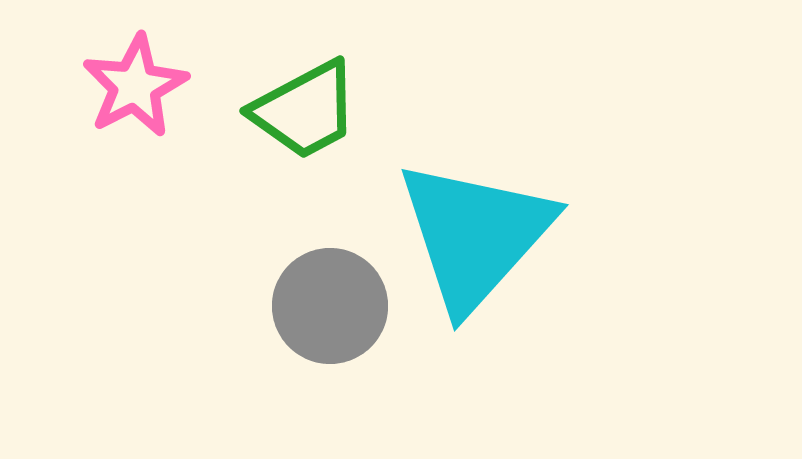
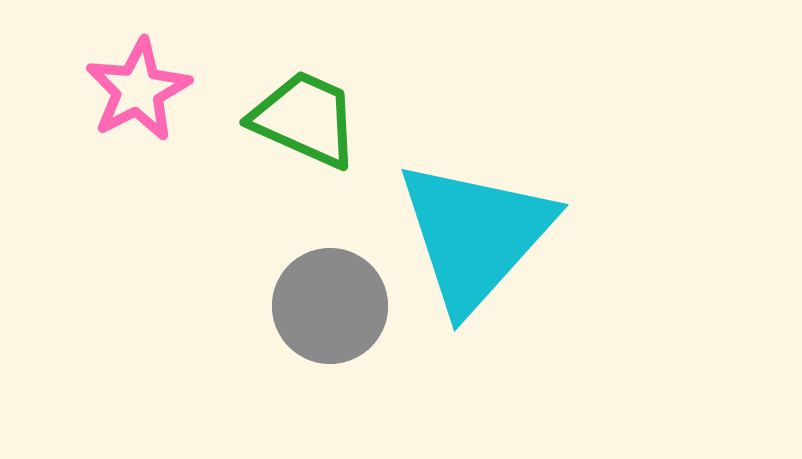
pink star: moved 3 px right, 4 px down
green trapezoid: moved 9 px down; rotated 128 degrees counterclockwise
